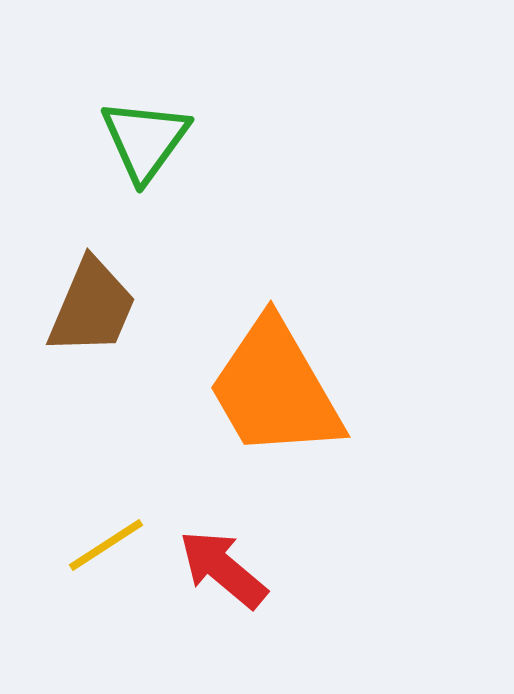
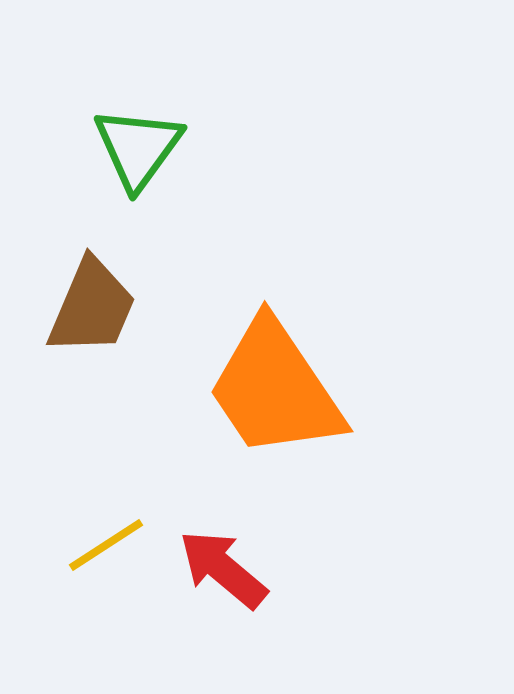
green triangle: moved 7 px left, 8 px down
orange trapezoid: rotated 4 degrees counterclockwise
